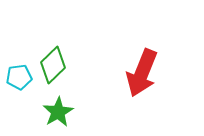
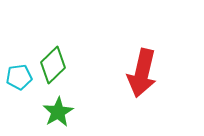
red arrow: rotated 9 degrees counterclockwise
